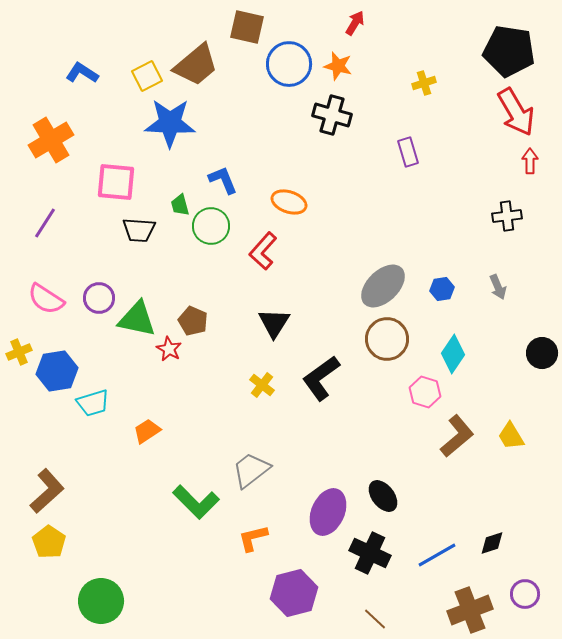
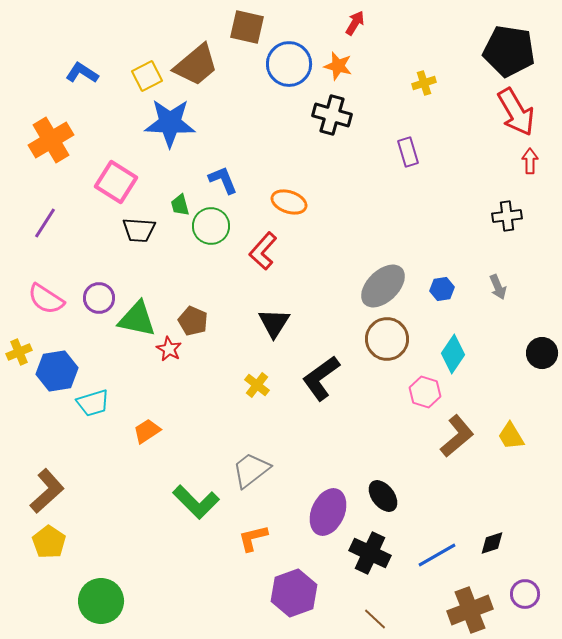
pink square at (116, 182): rotated 27 degrees clockwise
yellow cross at (262, 385): moved 5 px left
purple hexagon at (294, 593): rotated 6 degrees counterclockwise
